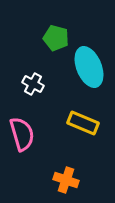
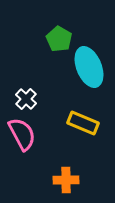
green pentagon: moved 3 px right, 1 px down; rotated 15 degrees clockwise
white cross: moved 7 px left, 15 px down; rotated 15 degrees clockwise
pink semicircle: rotated 12 degrees counterclockwise
orange cross: rotated 20 degrees counterclockwise
